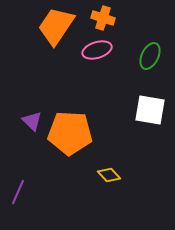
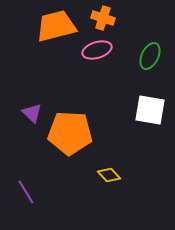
orange trapezoid: rotated 42 degrees clockwise
purple triangle: moved 8 px up
purple line: moved 8 px right; rotated 55 degrees counterclockwise
